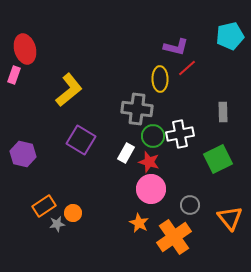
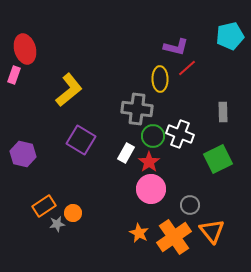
white cross: rotated 32 degrees clockwise
red star: rotated 20 degrees clockwise
orange triangle: moved 18 px left, 13 px down
orange star: moved 10 px down
